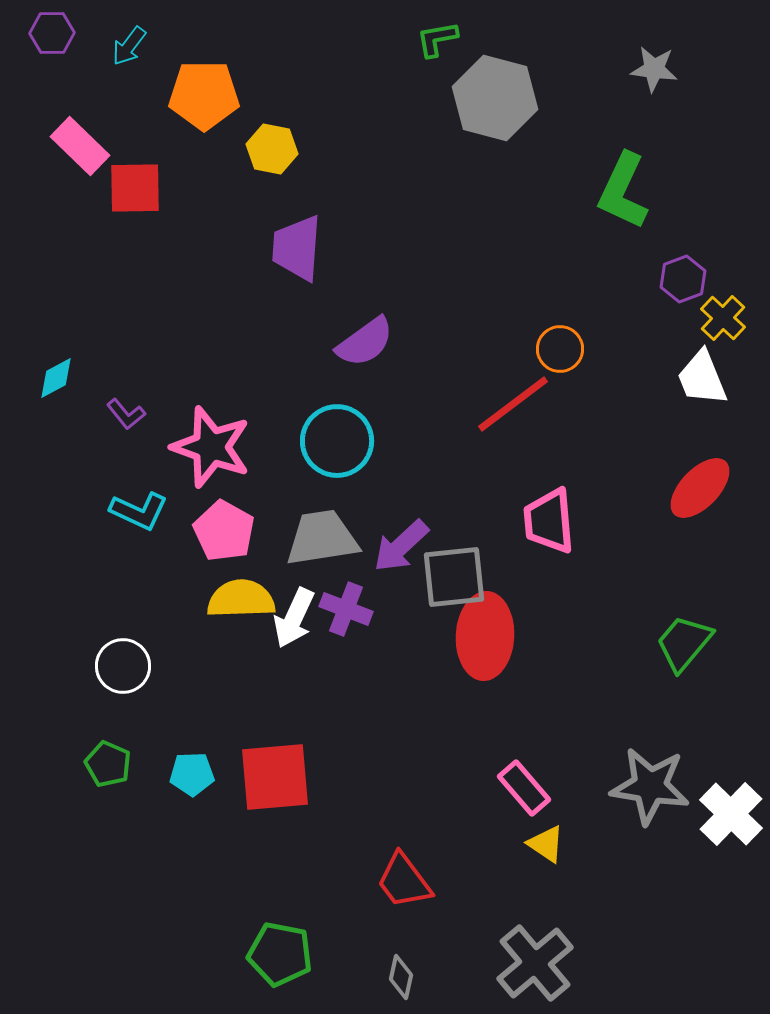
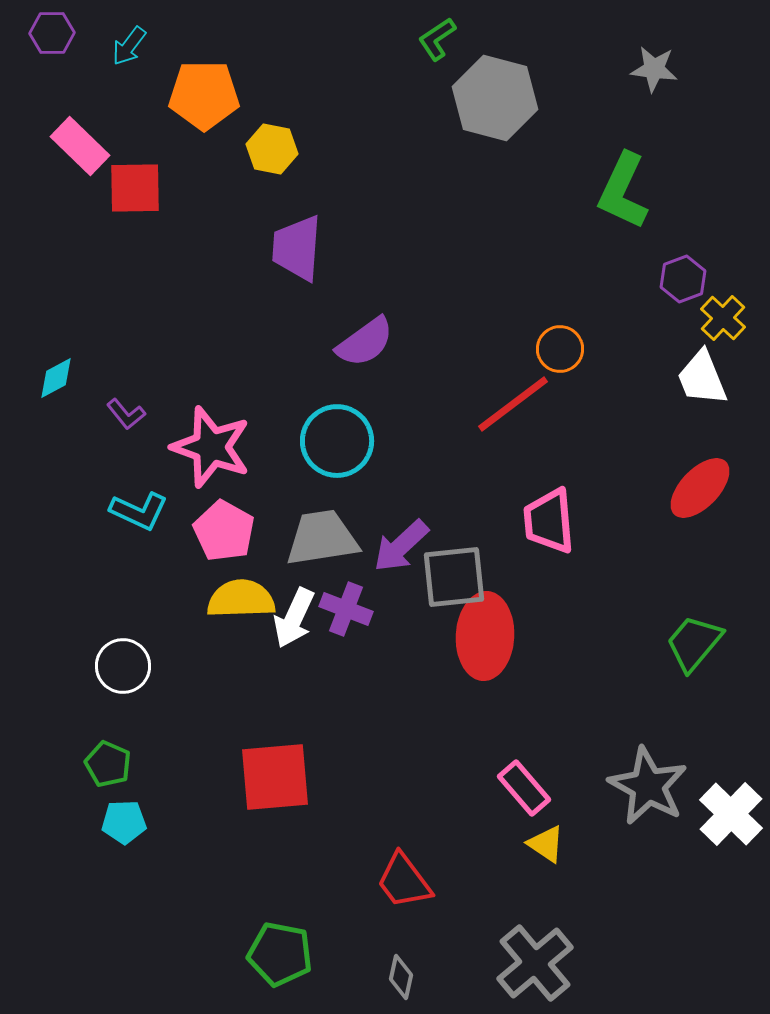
green L-shape at (437, 39): rotated 24 degrees counterclockwise
green trapezoid at (684, 643): moved 10 px right
cyan pentagon at (192, 774): moved 68 px left, 48 px down
gray star at (650, 786): moved 2 px left; rotated 20 degrees clockwise
